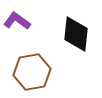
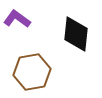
purple L-shape: moved 2 px up
